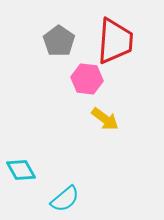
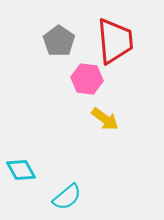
red trapezoid: rotated 9 degrees counterclockwise
cyan semicircle: moved 2 px right, 2 px up
